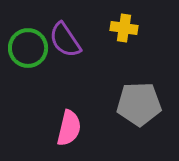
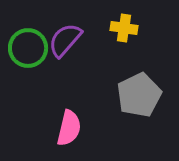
purple semicircle: rotated 75 degrees clockwise
gray pentagon: moved 9 px up; rotated 24 degrees counterclockwise
